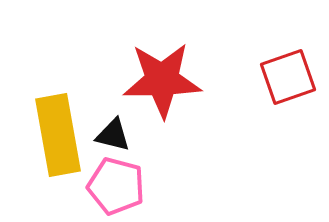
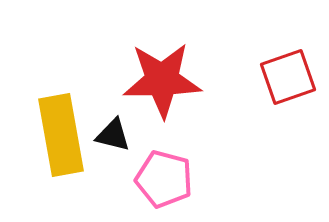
yellow rectangle: moved 3 px right
pink pentagon: moved 48 px right, 7 px up
